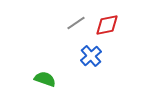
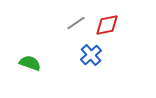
blue cross: moved 1 px up
green semicircle: moved 15 px left, 16 px up
